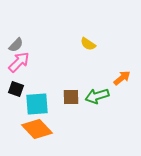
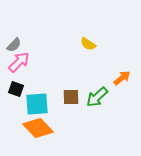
gray semicircle: moved 2 px left
green arrow: moved 1 px down; rotated 25 degrees counterclockwise
orange diamond: moved 1 px right, 1 px up
